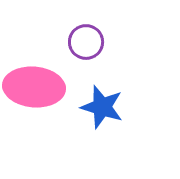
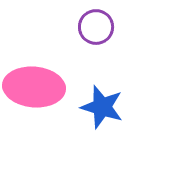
purple circle: moved 10 px right, 15 px up
